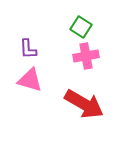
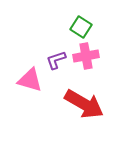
purple L-shape: moved 28 px right, 11 px down; rotated 75 degrees clockwise
